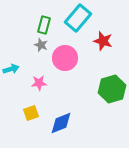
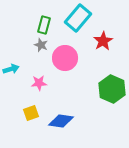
red star: rotated 24 degrees clockwise
green hexagon: rotated 20 degrees counterclockwise
blue diamond: moved 2 px up; rotated 30 degrees clockwise
